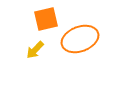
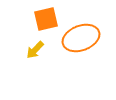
orange ellipse: moved 1 px right, 1 px up
